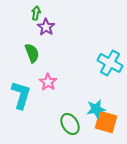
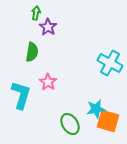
purple star: moved 2 px right
green semicircle: moved 1 px up; rotated 30 degrees clockwise
orange square: moved 2 px right, 1 px up
